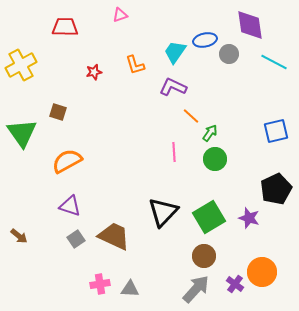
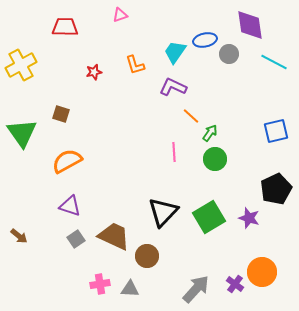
brown square: moved 3 px right, 2 px down
brown circle: moved 57 px left
